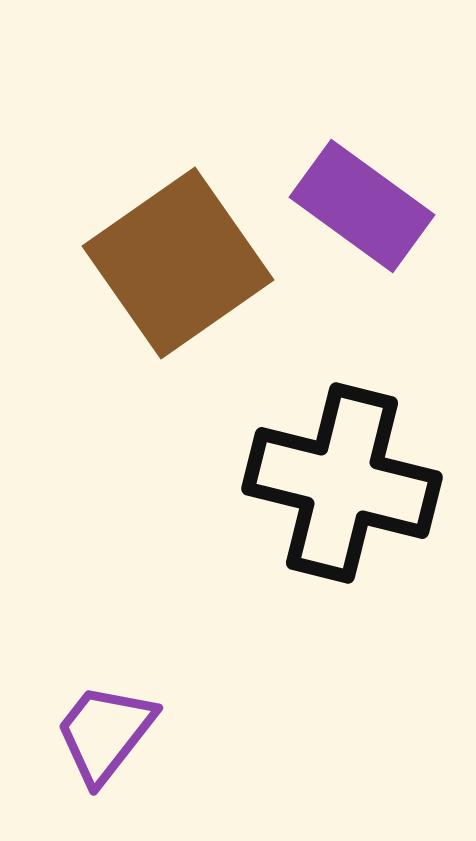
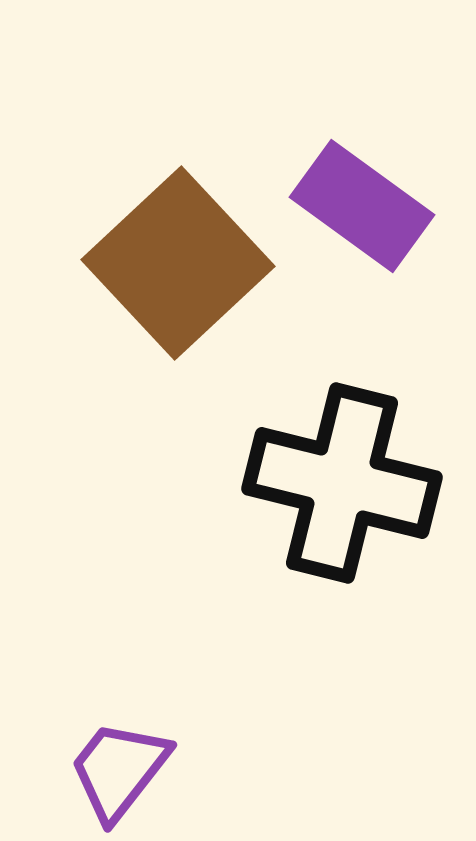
brown square: rotated 8 degrees counterclockwise
purple trapezoid: moved 14 px right, 37 px down
